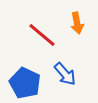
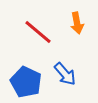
red line: moved 4 px left, 3 px up
blue pentagon: moved 1 px right, 1 px up
